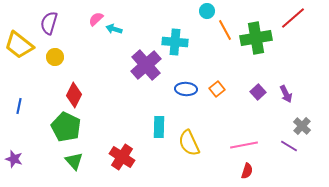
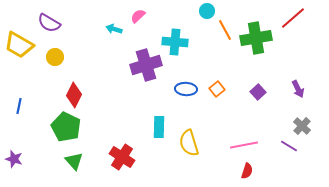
pink semicircle: moved 42 px right, 3 px up
purple semicircle: rotated 75 degrees counterclockwise
yellow trapezoid: rotated 8 degrees counterclockwise
purple cross: rotated 24 degrees clockwise
purple arrow: moved 12 px right, 5 px up
yellow semicircle: rotated 8 degrees clockwise
